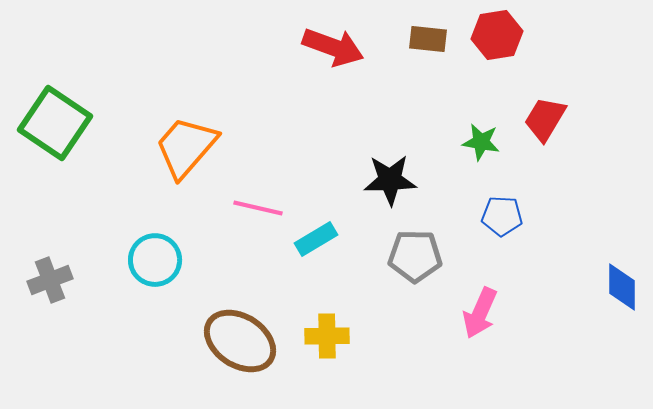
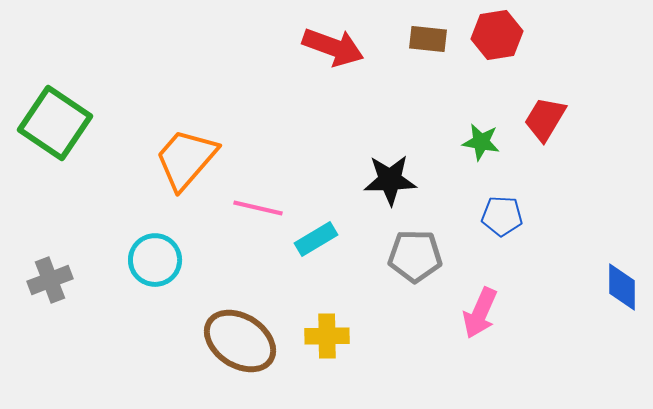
orange trapezoid: moved 12 px down
